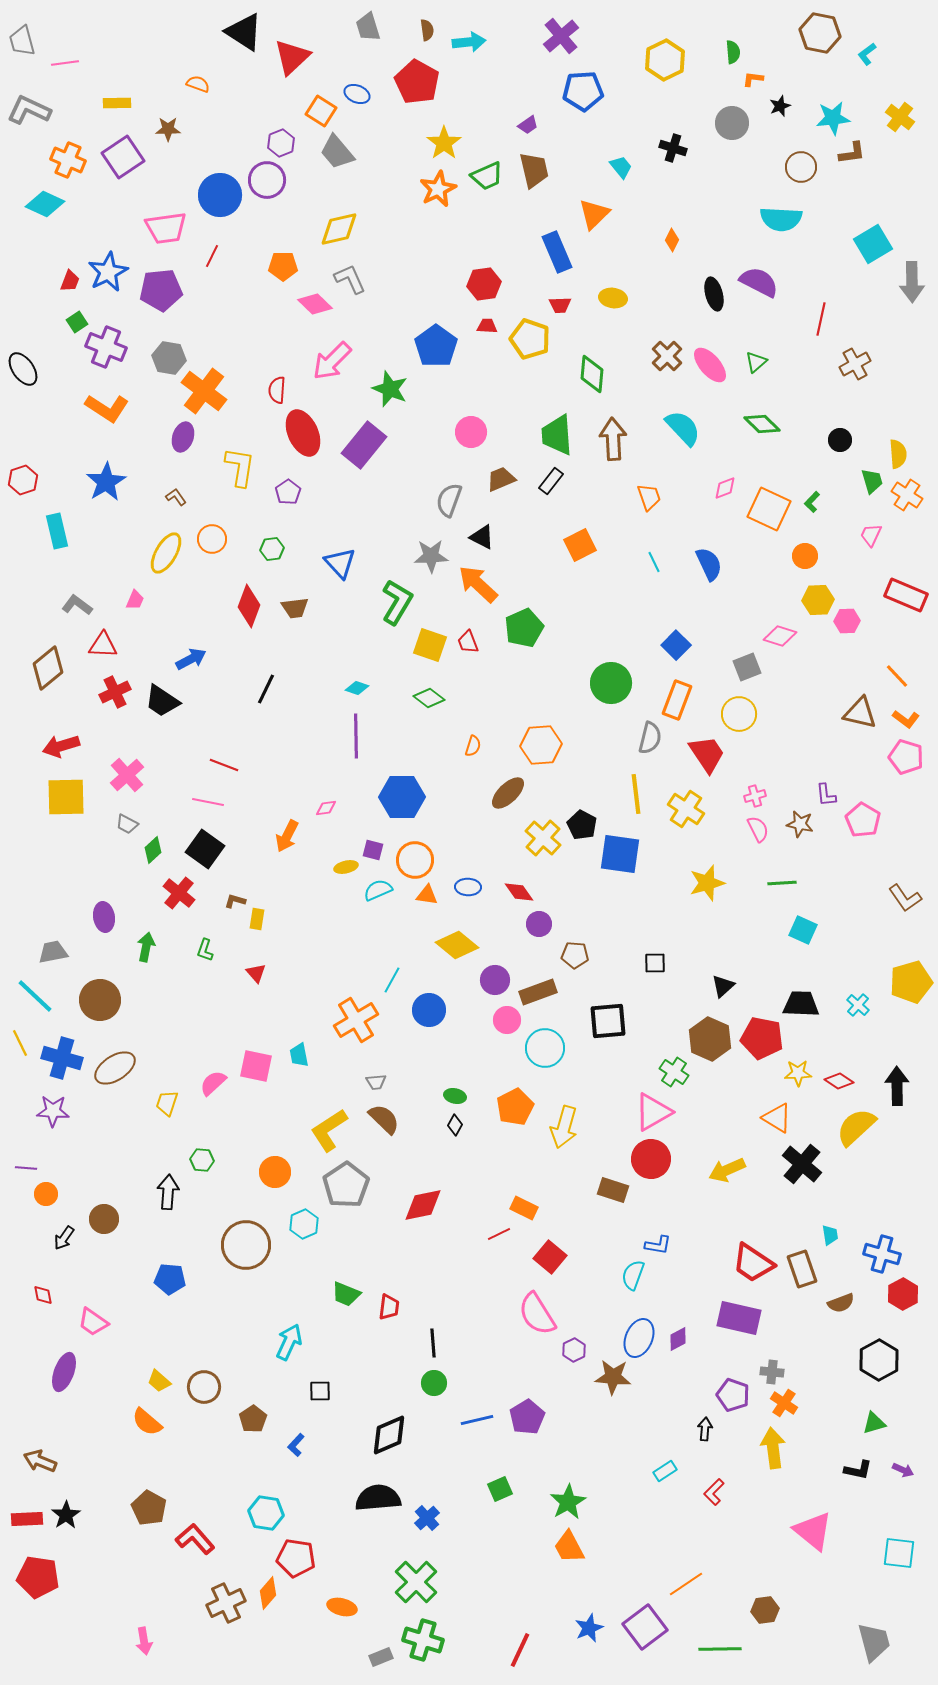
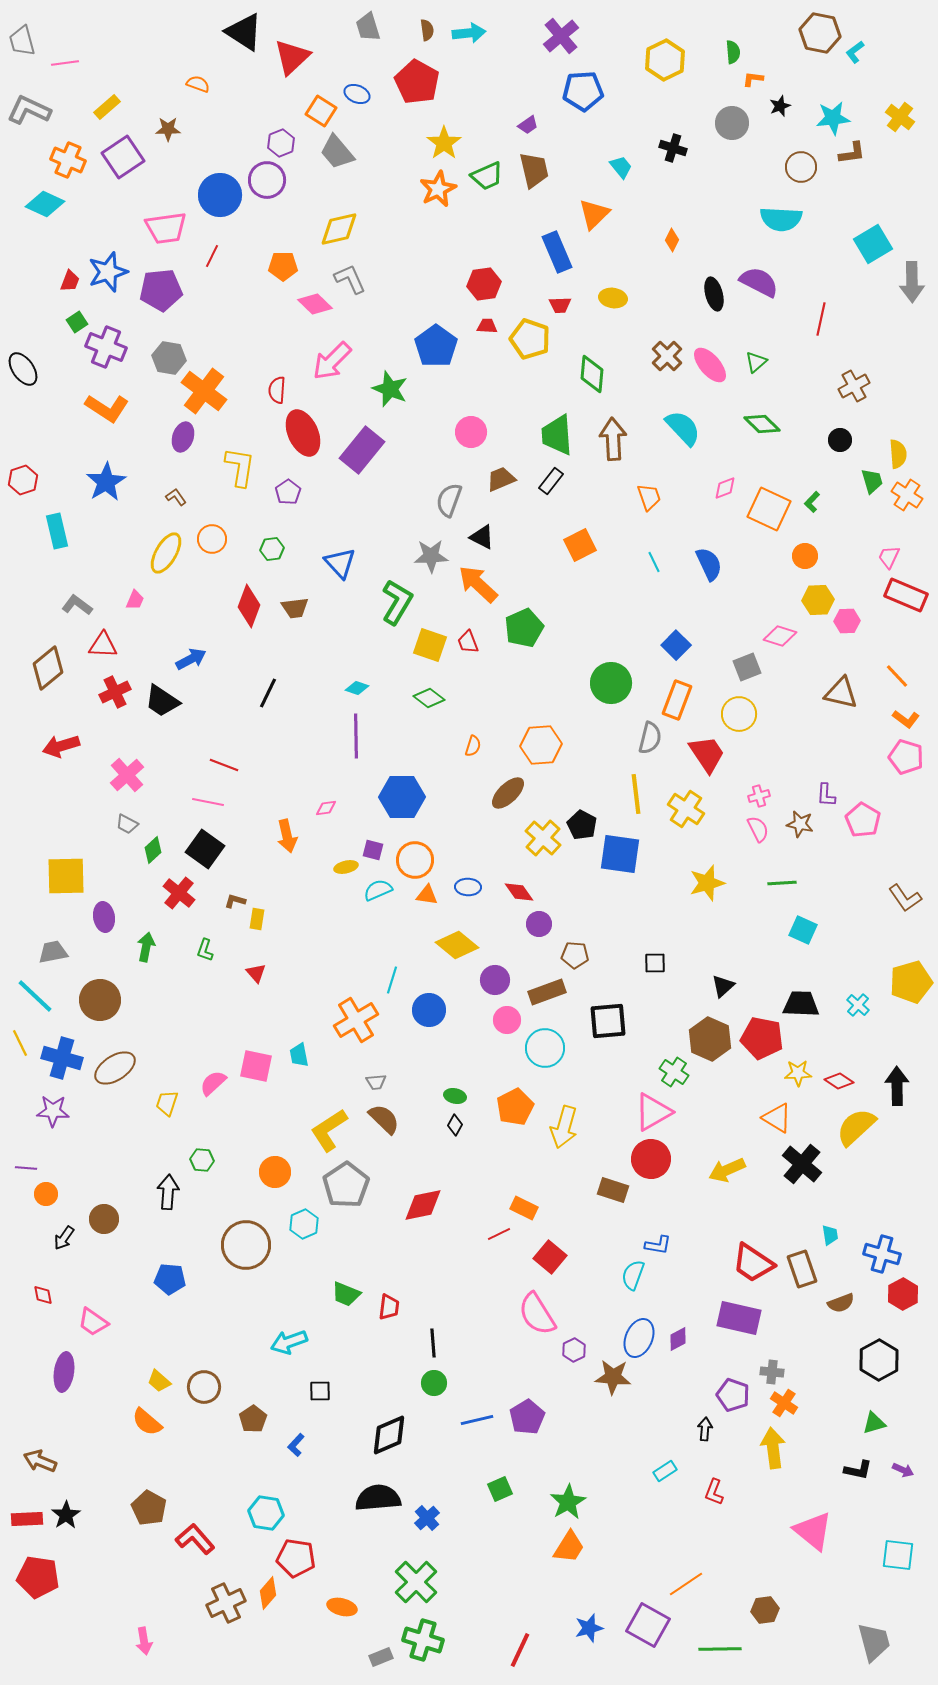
cyan arrow at (469, 42): moved 9 px up
cyan L-shape at (867, 54): moved 12 px left, 2 px up
yellow rectangle at (117, 103): moved 10 px left, 4 px down; rotated 40 degrees counterclockwise
blue star at (108, 272): rotated 9 degrees clockwise
brown cross at (855, 364): moved 1 px left, 22 px down
purple rectangle at (364, 445): moved 2 px left, 5 px down
pink trapezoid at (871, 535): moved 18 px right, 22 px down
black line at (266, 689): moved 2 px right, 4 px down
brown triangle at (860, 713): moved 19 px left, 20 px up
purple L-shape at (826, 795): rotated 10 degrees clockwise
pink cross at (755, 796): moved 4 px right
yellow square at (66, 797): moved 79 px down
orange arrow at (287, 836): rotated 40 degrees counterclockwise
cyan line at (392, 980): rotated 12 degrees counterclockwise
brown rectangle at (538, 992): moved 9 px right
cyan arrow at (289, 1342): rotated 135 degrees counterclockwise
purple ellipse at (64, 1372): rotated 12 degrees counterclockwise
red L-shape at (714, 1492): rotated 24 degrees counterclockwise
orange trapezoid at (569, 1547): rotated 120 degrees counterclockwise
cyan square at (899, 1553): moved 1 px left, 2 px down
purple square at (645, 1627): moved 3 px right, 2 px up; rotated 24 degrees counterclockwise
blue star at (589, 1628): rotated 8 degrees clockwise
